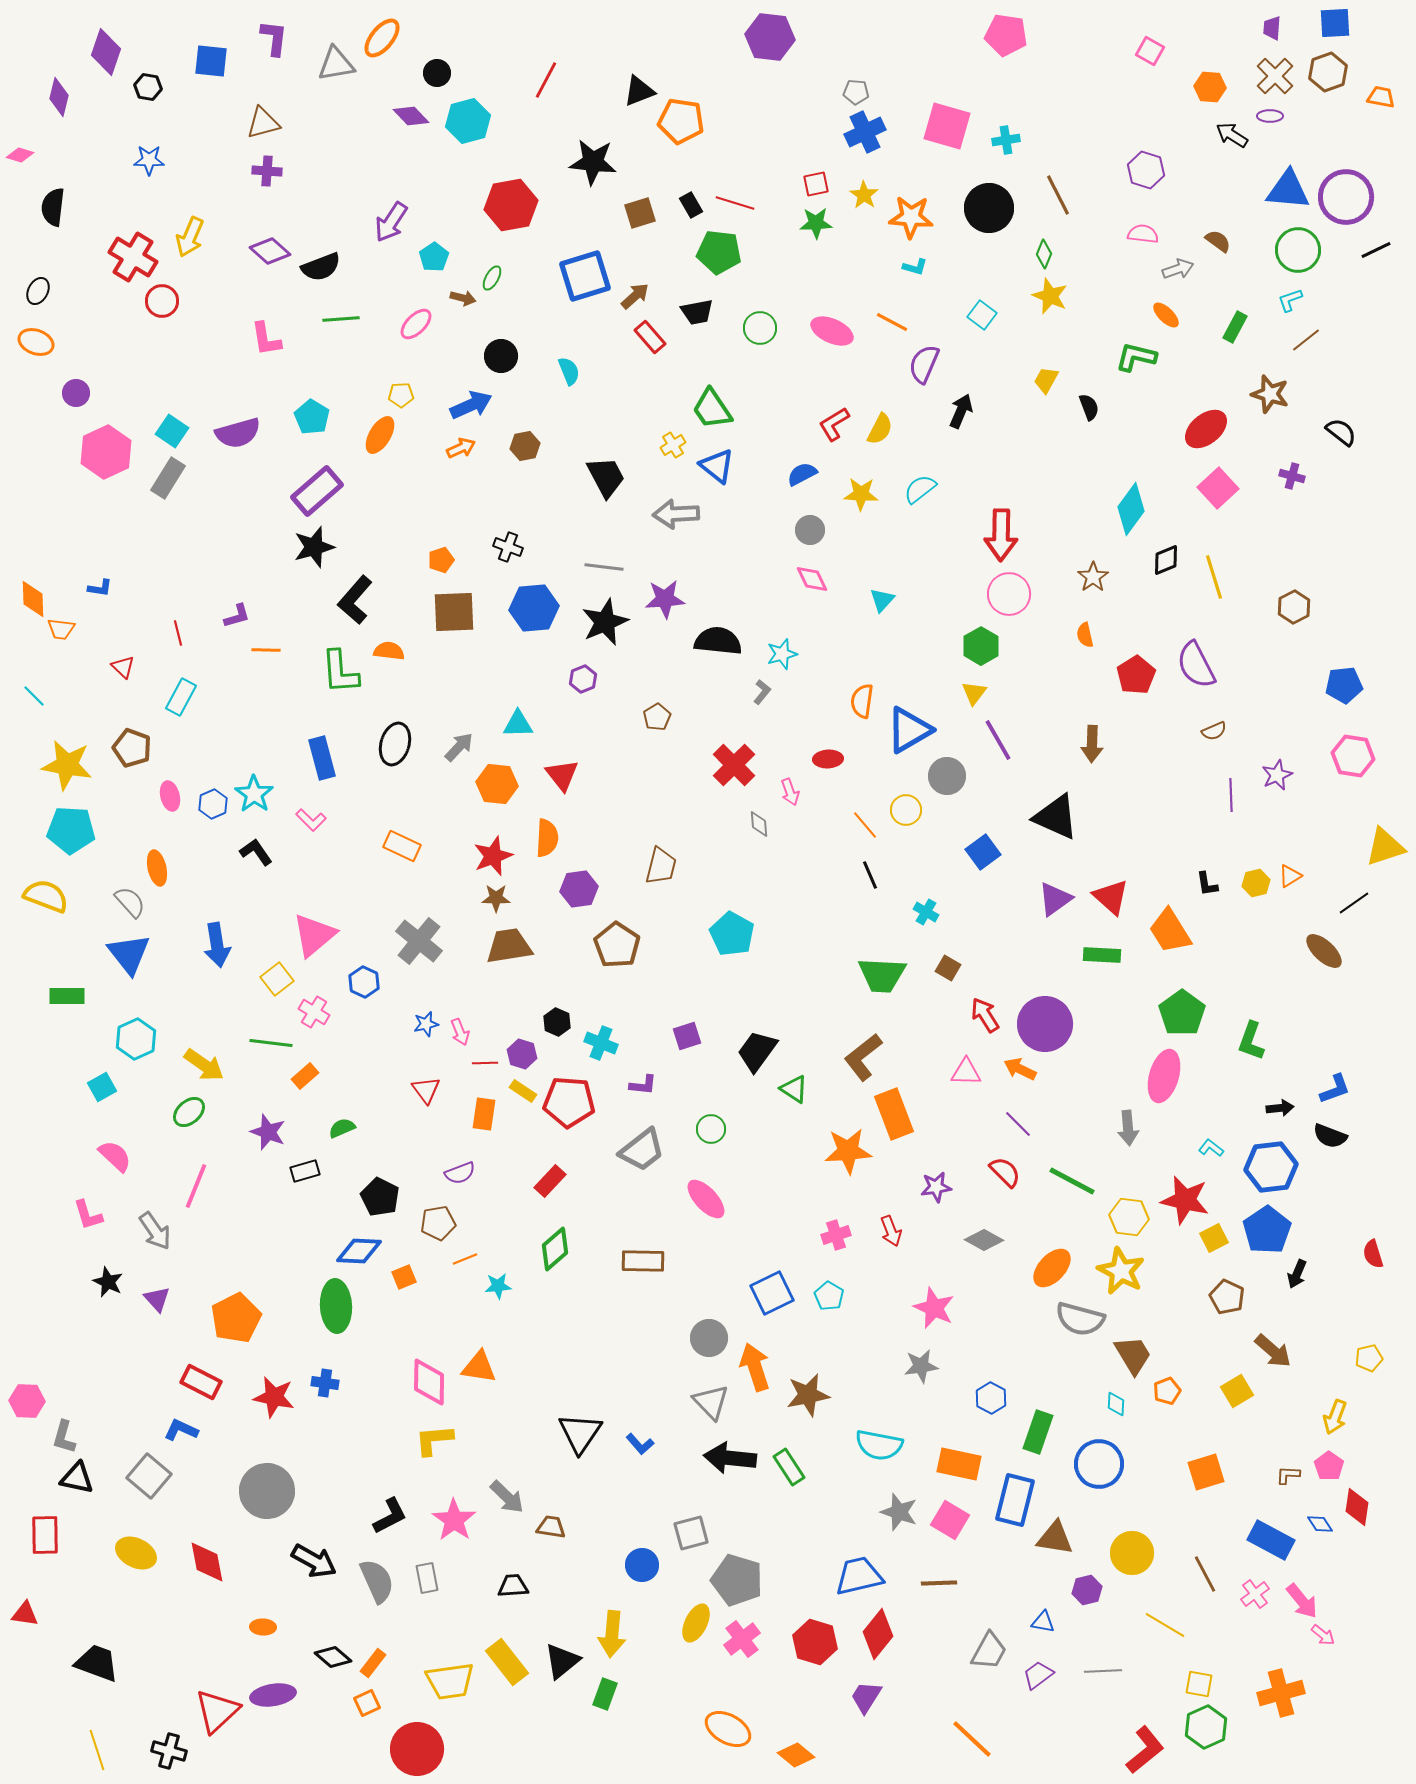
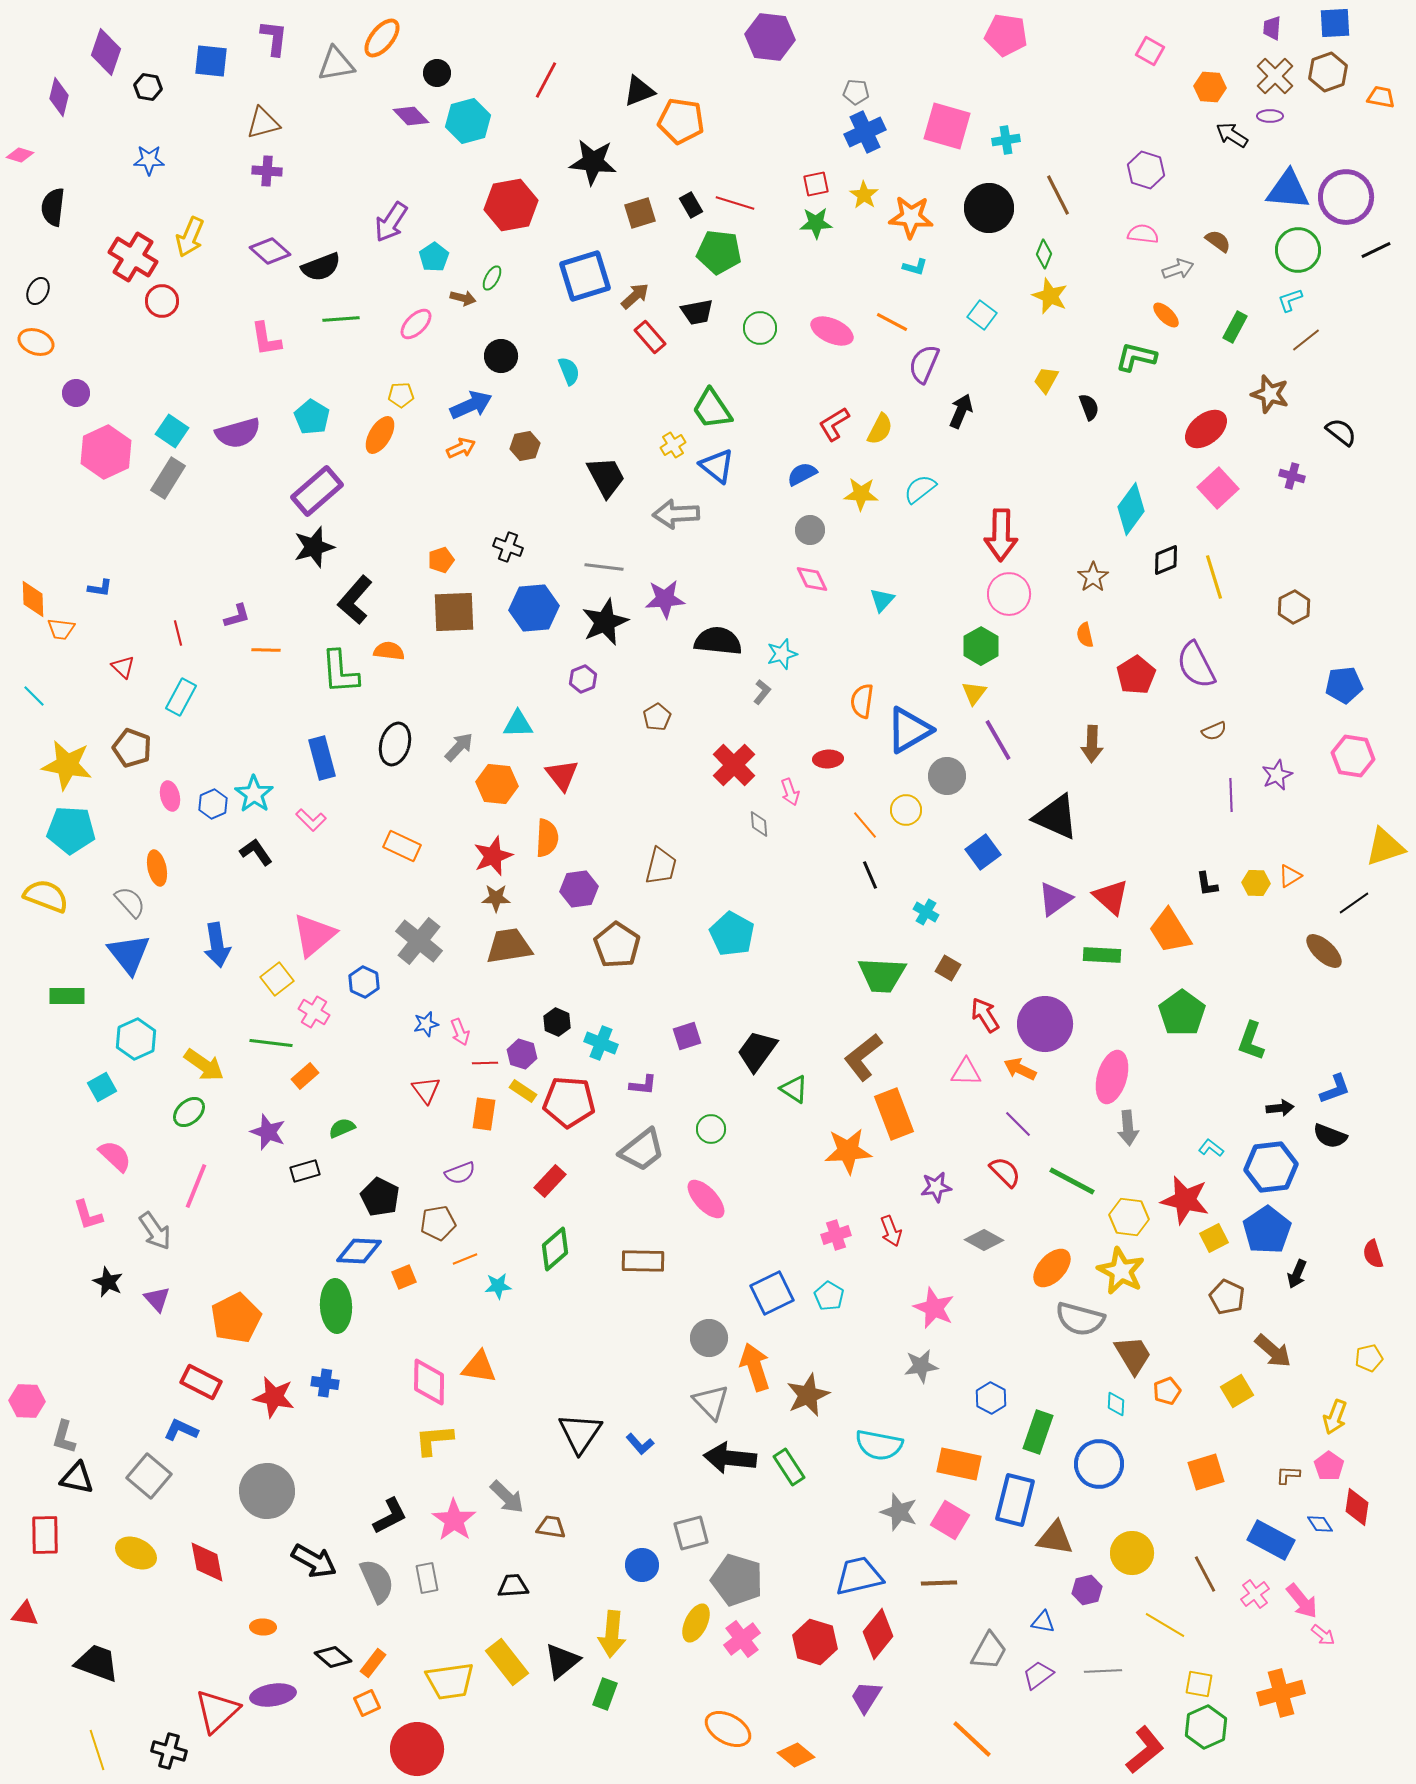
yellow hexagon at (1256, 883): rotated 16 degrees clockwise
pink ellipse at (1164, 1076): moved 52 px left, 1 px down
brown star at (808, 1395): rotated 12 degrees counterclockwise
